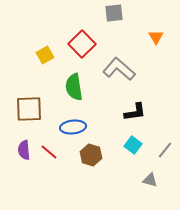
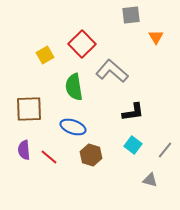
gray square: moved 17 px right, 2 px down
gray L-shape: moved 7 px left, 2 px down
black L-shape: moved 2 px left
blue ellipse: rotated 25 degrees clockwise
red line: moved 5 px down
